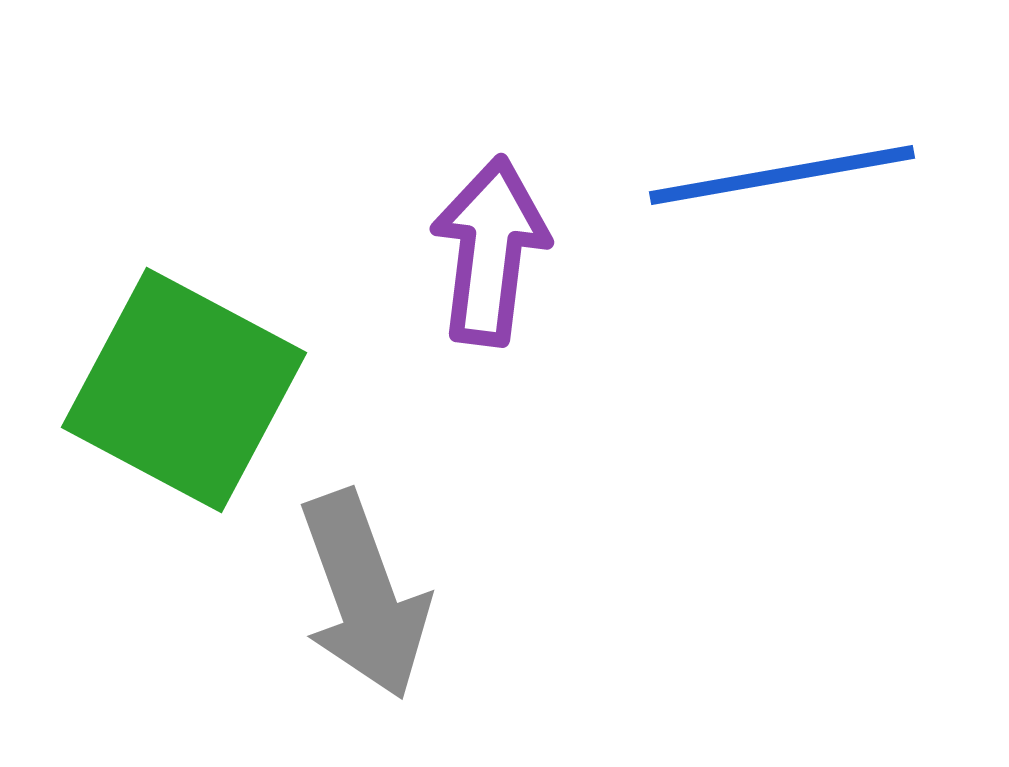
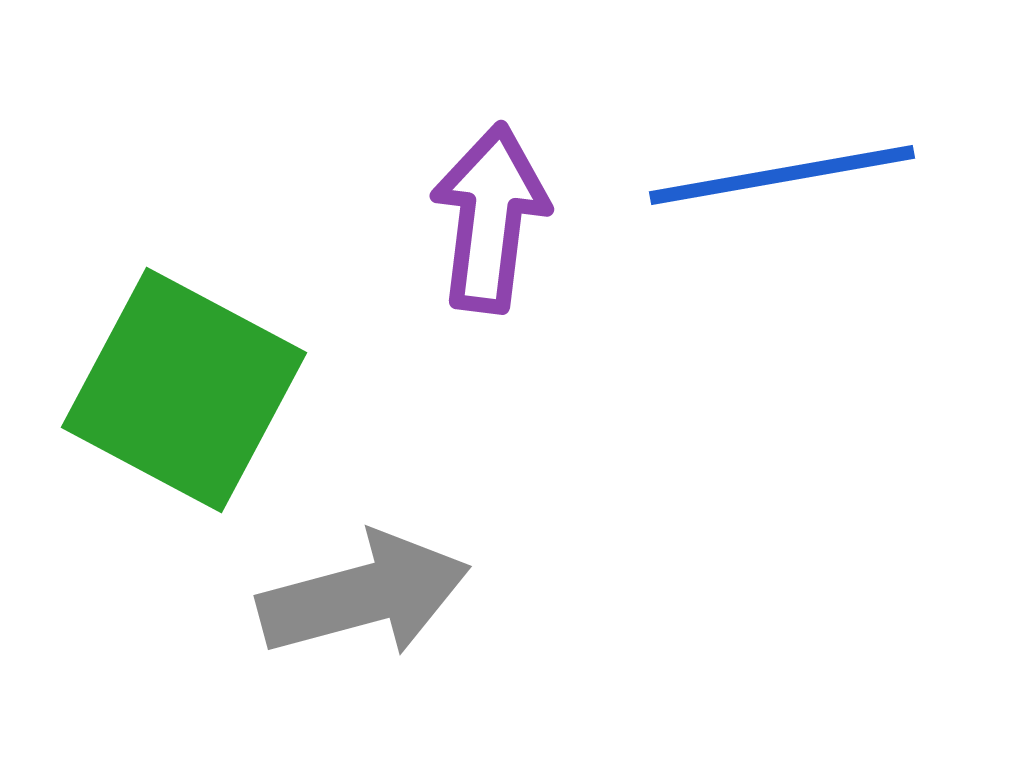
purple arrow: moved 33 px up
gray arrow: rotated 85 degrees counterclockwise
